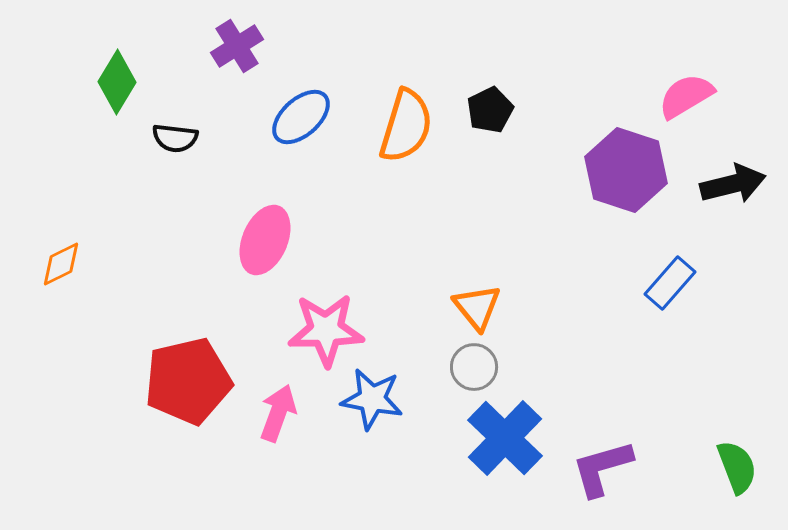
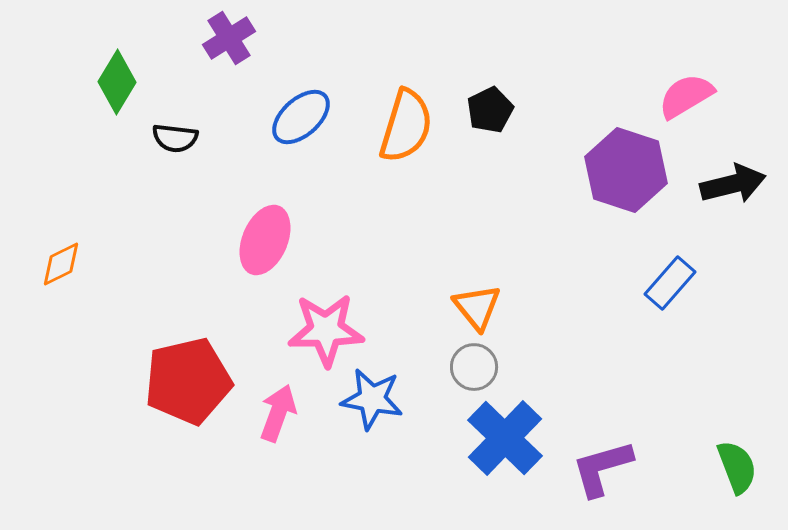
purple cross: moved 8 px left, 8 px up
